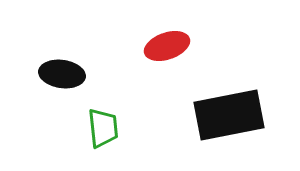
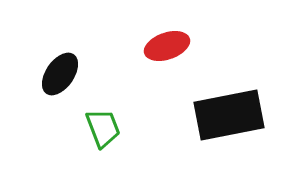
black ellipse: moved 2 px left; rotated 63 degrees counterclockwise
green trapezoid: rotated 15 degrees counterclockwise
